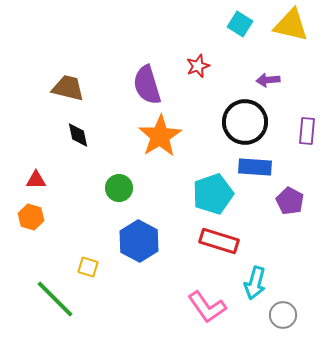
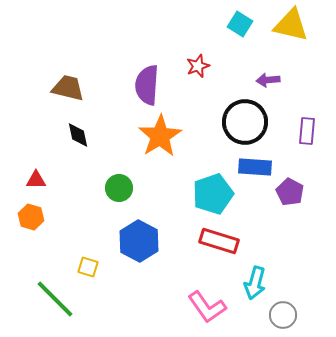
purple semicircle: rotated 21 degrees clockwise
purple pentagon: moved 9 px up
